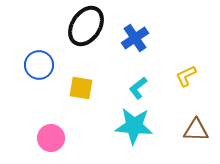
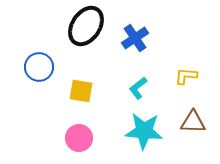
blue circle: moved 2 px down
yellow L-shape: rotated 30 degrees clockwise
yellow square: moved 3 px down
cyan star: moved 10 px right, 5 px down
brown triangle: moved 3 px left, 8 px up
pink circle: moved 28 px right
